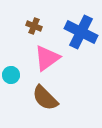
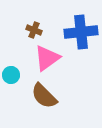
brown cross: moved 4 px down
blue cross: rotated 32 degrees counterclockwise
brown semicircle: moved 1 px left, 2 px up
